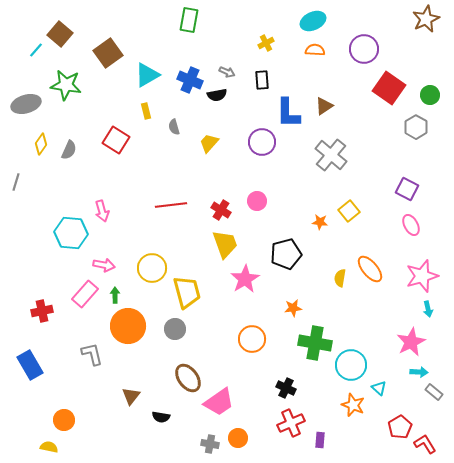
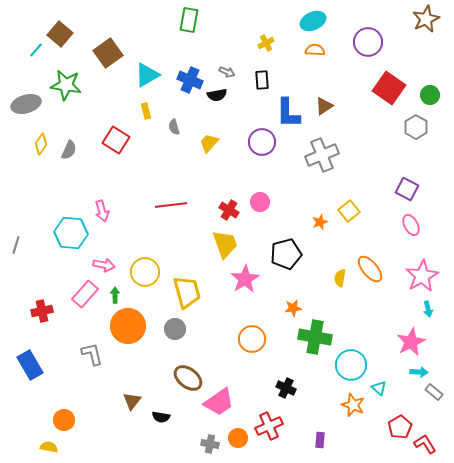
purple circle at (364, 49): moved 4 px right, 7 px up
gray cross at (331, 155): moved 9 px left; rotated 28 degrees clockwise
gray line at (16, 182): moved 63 px down
pink circle at (257, 201): moved 3 px right, 1 px down
red cross at (221, 210): moved 8 px right
orange star at (320, 222): rotated 28 degrees counterclockwise
yellow circle at (152, 268): moved 7 px left, 4 px down
pink star at (422, 276): rotated 12 degrees counterclockwise
green cross at (315, 343): moved 6 px up
brown ellipse at (188, 378): rotated 16 degrees counterclockwise
brown triangle at (131, 396): moved 1 px right, 5 px down
red cross at (291, 423): moved 22 px left, 3 px down
